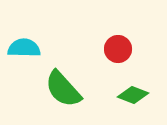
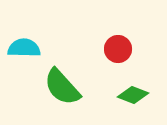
green semicircle: moved 1 px left, 2 px up
